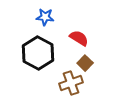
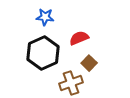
red semicircle: rotated 54 degrees counterclockwise
black hexagon: moved 5 px right; rotated 8 degrees clockwise
brown square: moved 4 px right
